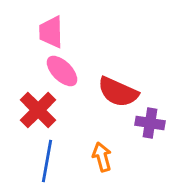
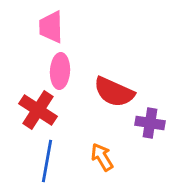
pink trapezoid: moved 5 px up
pink ellipse: moved 2 px left; rotated 48 degrees clockwise
red semicircle: moved 4 px left
red cross: rotated 12 degrees counterclockwise
orange arrow: rotated 16 degrees counterclockwise
